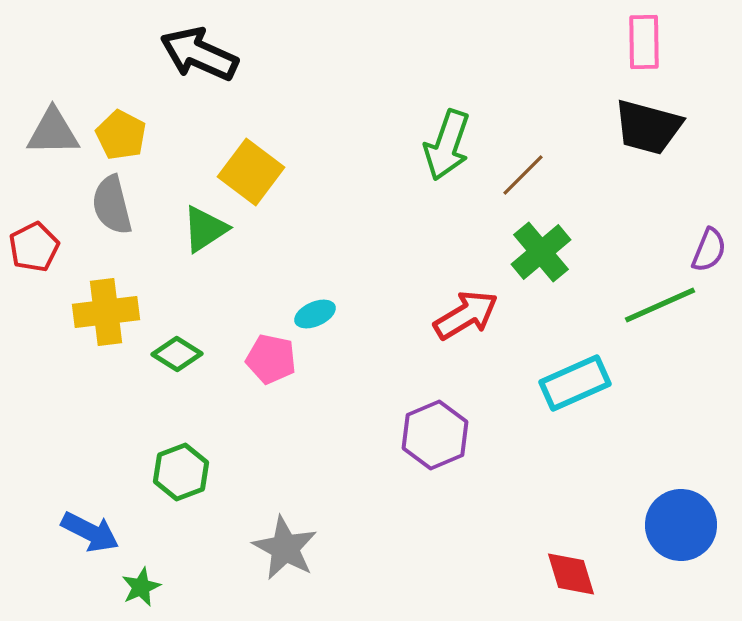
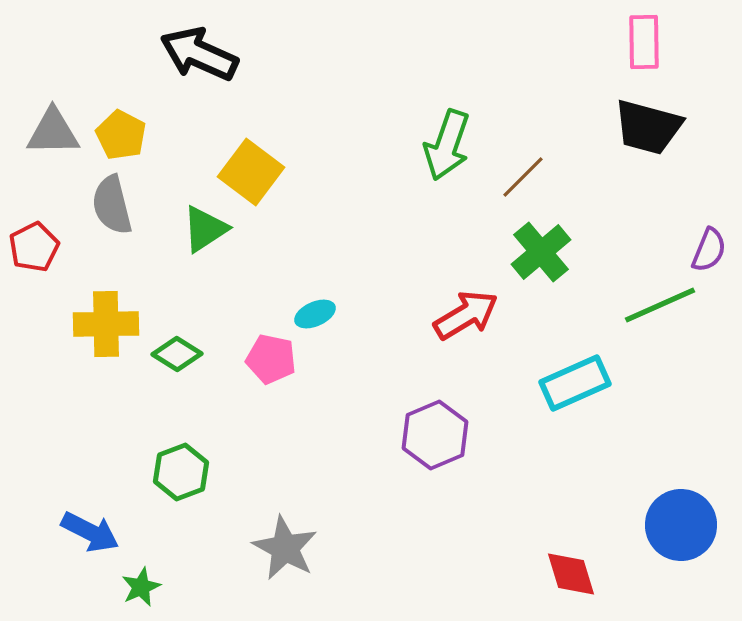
brown line: moved 2 px down
yellow cross: moved 12 px down; rotated 6 degrees clockwise
